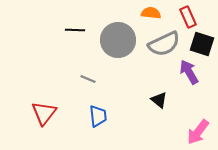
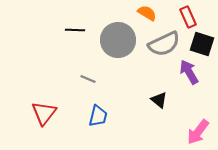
orange semicircle: moved 4 px left; rotated 24 degrees clockwise
blue trapezoid: rotated 20 degrees clockwise
